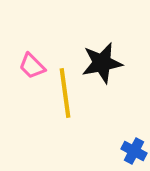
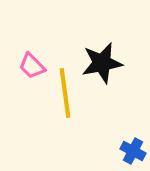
blue cross: moved 1 px left
